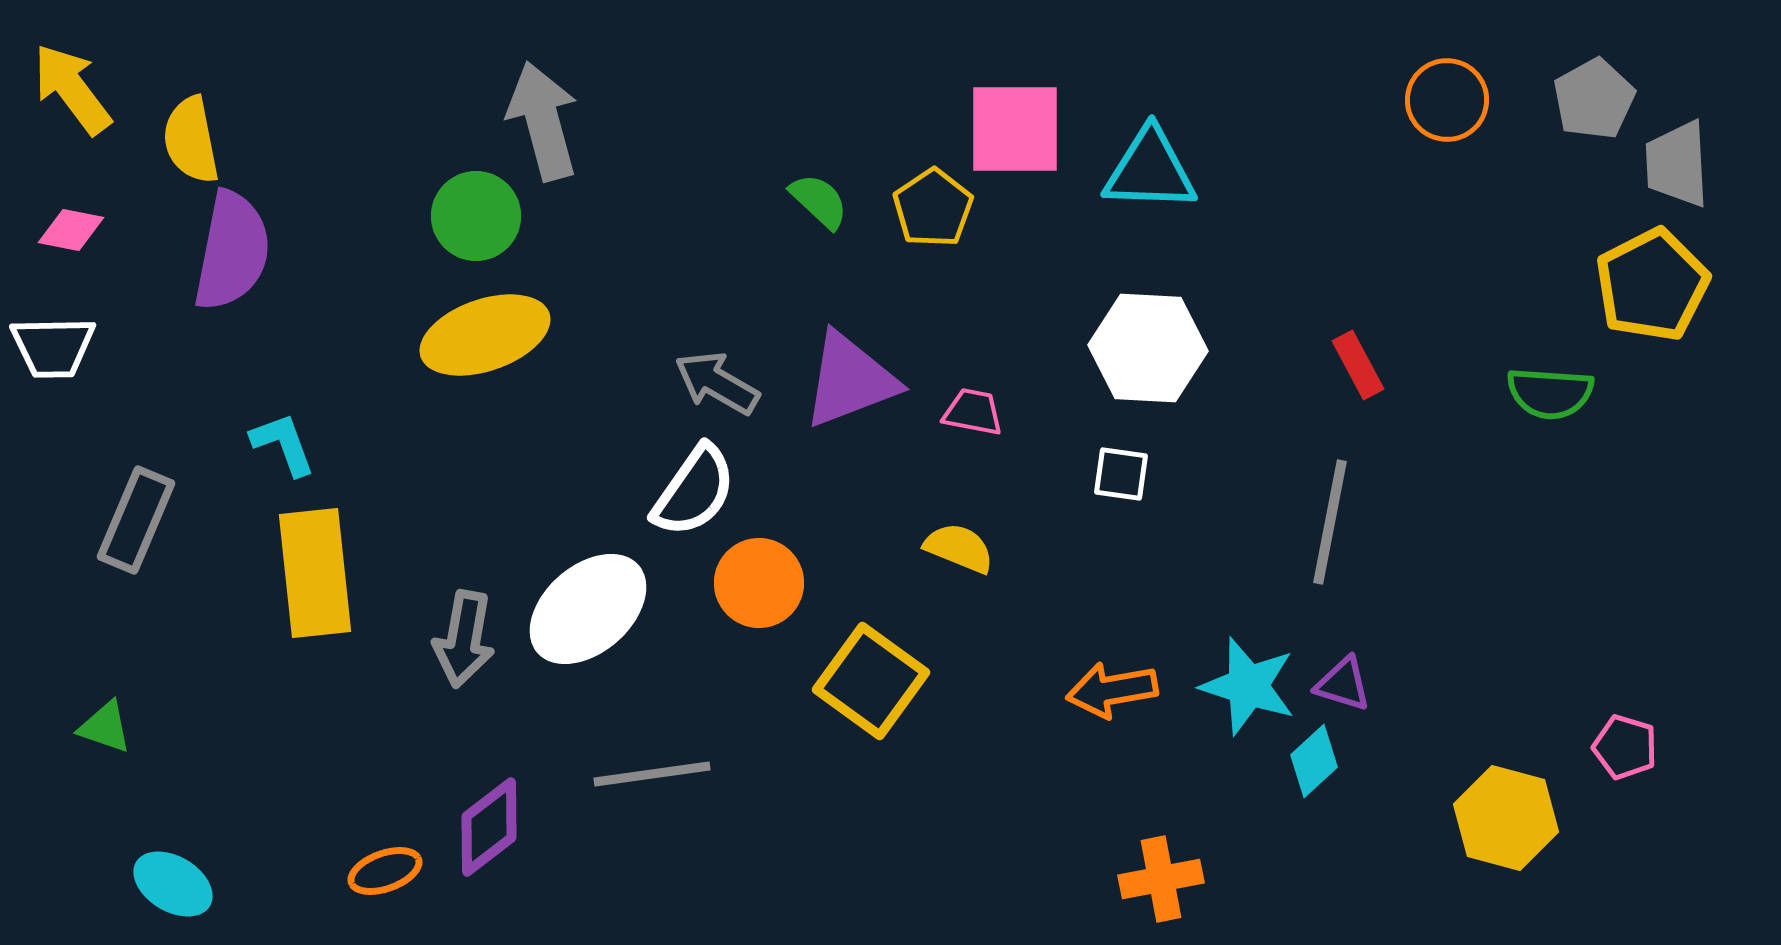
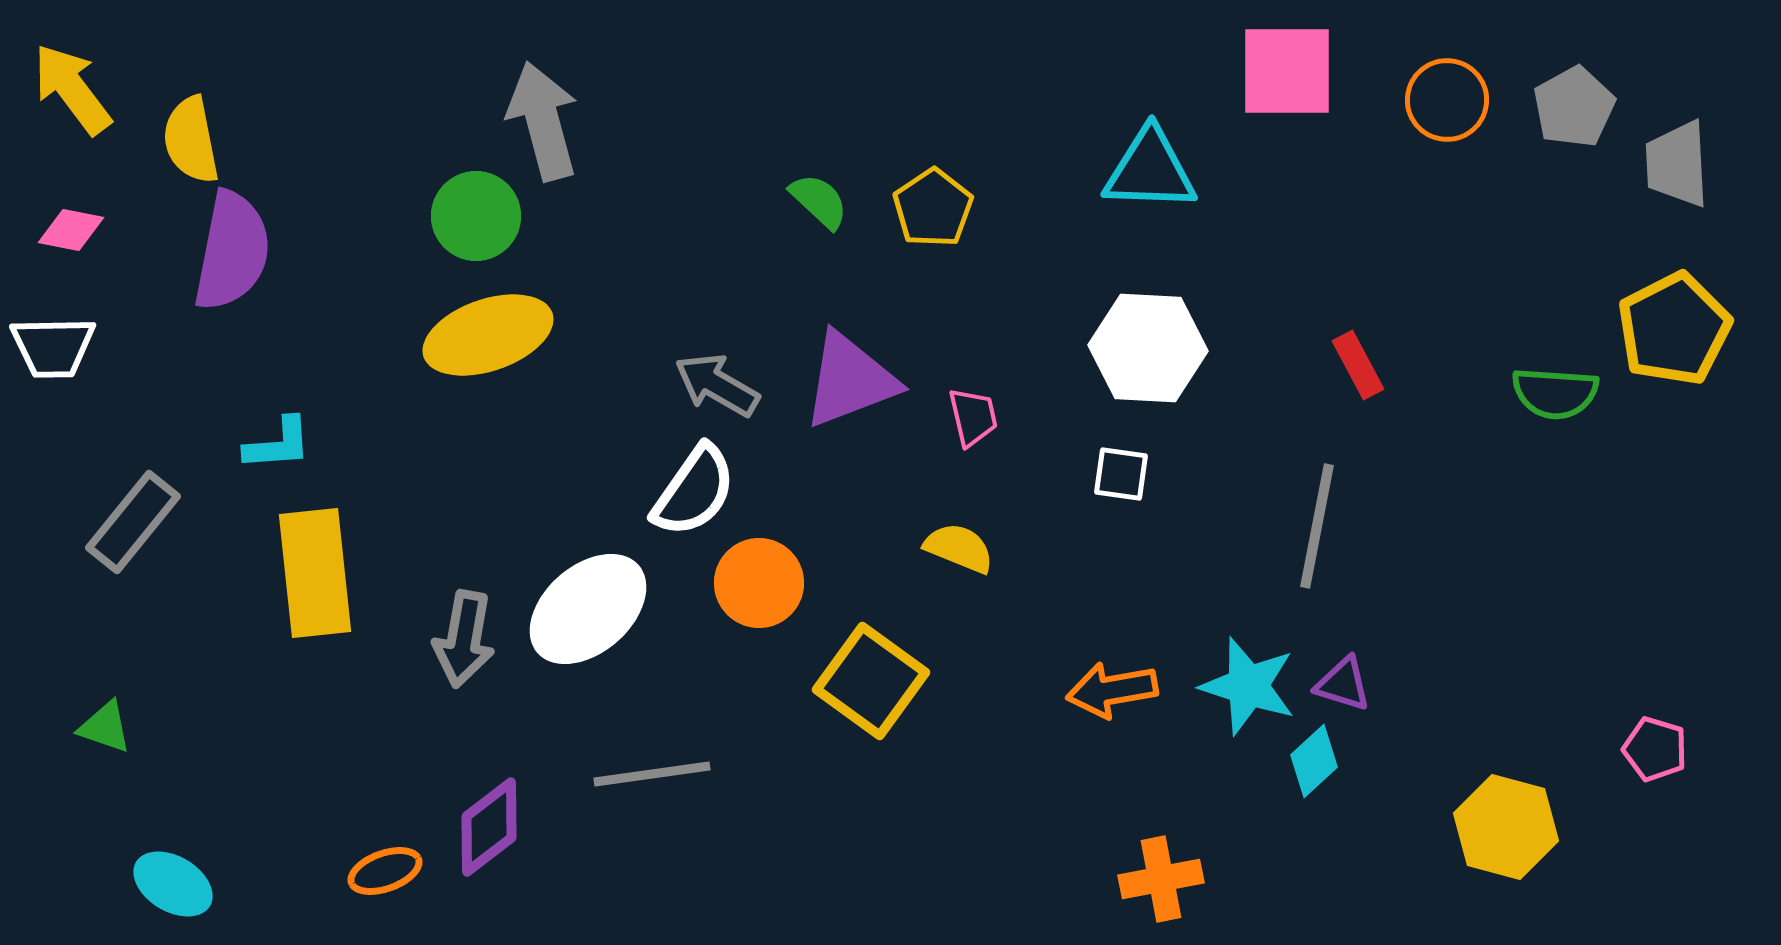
gray pentagon at (1594, 99): moved 20 px left, 8 px down
pink square at (1015, 129): moved 272 px right, 58 px up
yellow pentagon at (1652, 285): moved 22 px right, 44 px down
yellow ellipse at (485, 335): moved 3 px right
gray arrow at (717, 383): moved 2 px down
green semicircle at (1550, 393): moved 5 px right
pink trapezoid at (973, 412): moved 5 px down; rotated 66 degrees clockwise
cyan L-shape at (283, 444): moved 5 px left; rotated 106 degrees clockwise
gray rectangle at (136, 520): moved 3 px left, 2 px down; rotated 16 degrees clockwise
gray line at (1330, 522): moved 13 px left, 4 px down
pink pentagon at (1625, 747): moved 30 px right, 2 px down
yellow hexagon at (1506, 818): moved 9 px down
